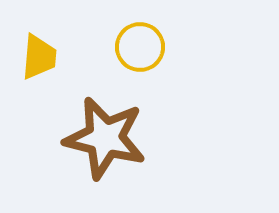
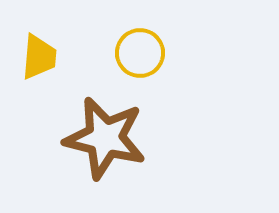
yellow circle: moved 6 px down
